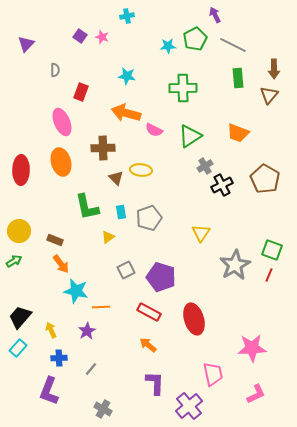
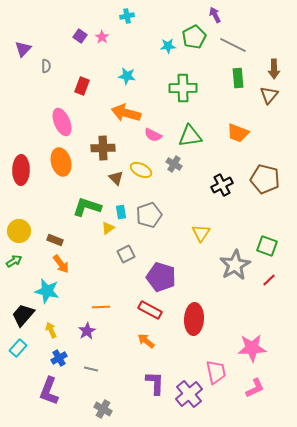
pink star at (102, 37): rotated 16 degrees clockwise
green pentagon at (195, 39): moved 1 px left, 2 px up
purple triangle at (26, 44): moved 3 px left, 5 px down
gray semicircle at (55, 70): moved 9 px left, 4 px up
red rectangle at (81, 92): moved 1 px right, 6 px up
pink semicircle at (154, 130): moved 1 px left, 5 px down
green triangle at (190, 136): rotated 25 degrees clockwise
gray cross at (205, 166): moved 31 px left, 2 px up; rotated 28 degrees counterclockwise
yellow ellipse at (141, 170): rotated 20 degrees clockwise
brown pentagon at (265, 179): rotated 16 degrees counterclockwise
green L-shape at (87, 207): rotated 120 degrees clockwise
gray pentagon at (149, 218): moved 3 px up
yellow triangle at (108, 237): moved 9 px up
green square at (272, 250): moved 5 px left, 4 px up
gray square at (126, 270): moved 16 px up
red line at (269, 275): moved 5 px down; rotated 24 degrees clockwise
cyan star at (76, 291): moved 29 px left
red rectangle at (149, 312): moved 1 px right, 2 px up
black trapezoid at (20, 317): moved 3 px right, 2 px up
red ellipse at (194, 319): rotated 20 degrees clockwise
orange arrow at (148, 345): moved 2 px left, 4 px up
blue cross at (59, 358): rotated 28 degrees counterclockwise
gray line at (91, 369): rotated 64 degrees clockwise
pink trapezoid at (213, 374): moved 3 px right, 2 px up
pink L-shape at (256, 394): moved 1 px left, 6 px up
purple cross at (189, 406): moved 12 px up
